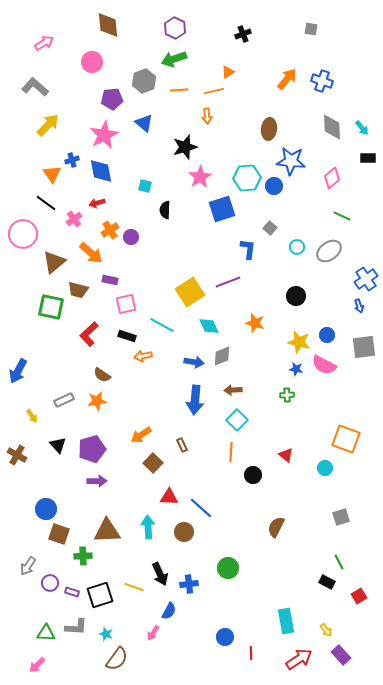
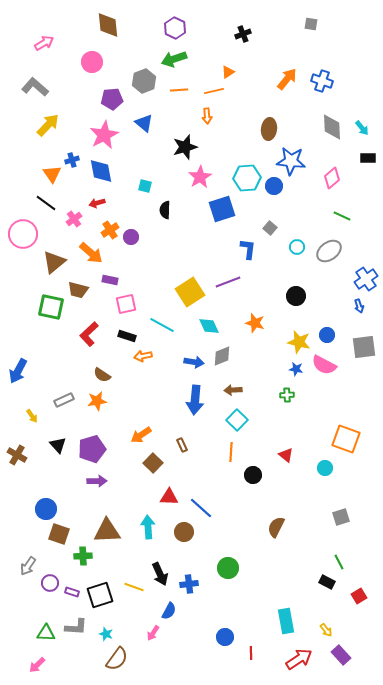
gray square at (311, 29): moved 5 px up
